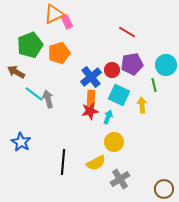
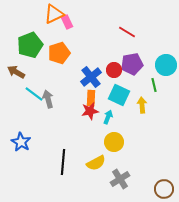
red circle: moved 2 px right
